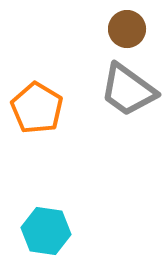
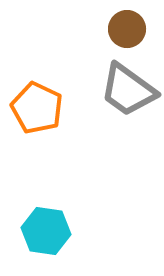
orange pentagon: rotated 6 degrees counterclockwise
